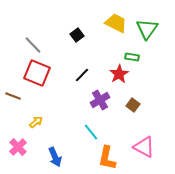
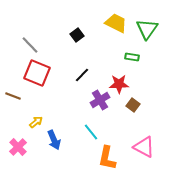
gray line: moved 3 px left
red star: moved 10 px down; rotated 30 degrees clockwise
blue arrow: moved 1 px left, 17 px up
